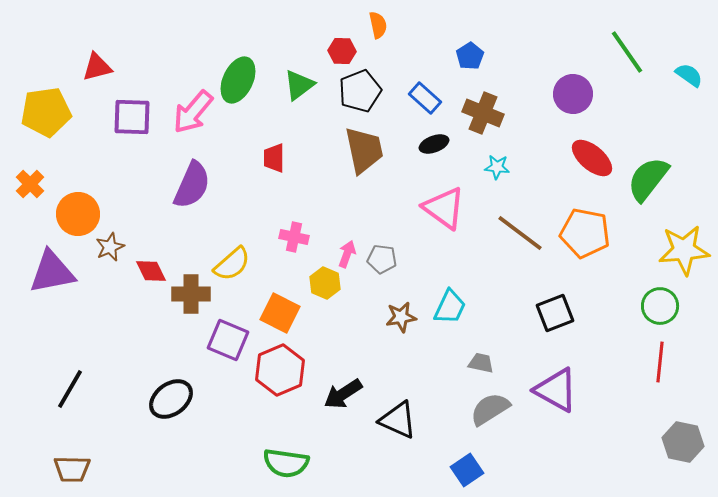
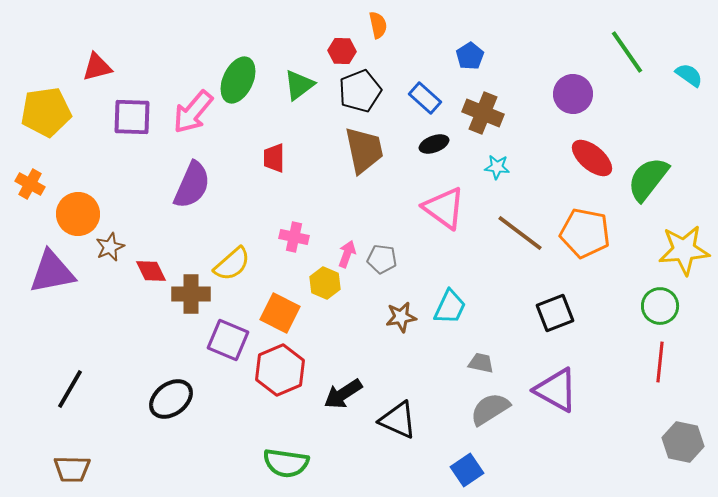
orange cross at (30, 184): rotated 16 degrees counterclockwise
